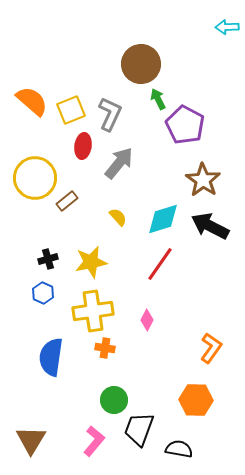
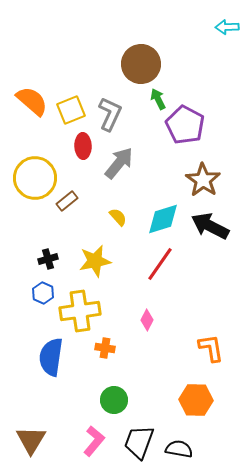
red ellipse: rotated 10 degrees counterclockwise
yellow star: moved 4 px right, 1 px up
yellow cross: moved 13 px left
orange L-shape: rotated 44 degrees counterclockwise
black trapezoid: moved 13 px down
